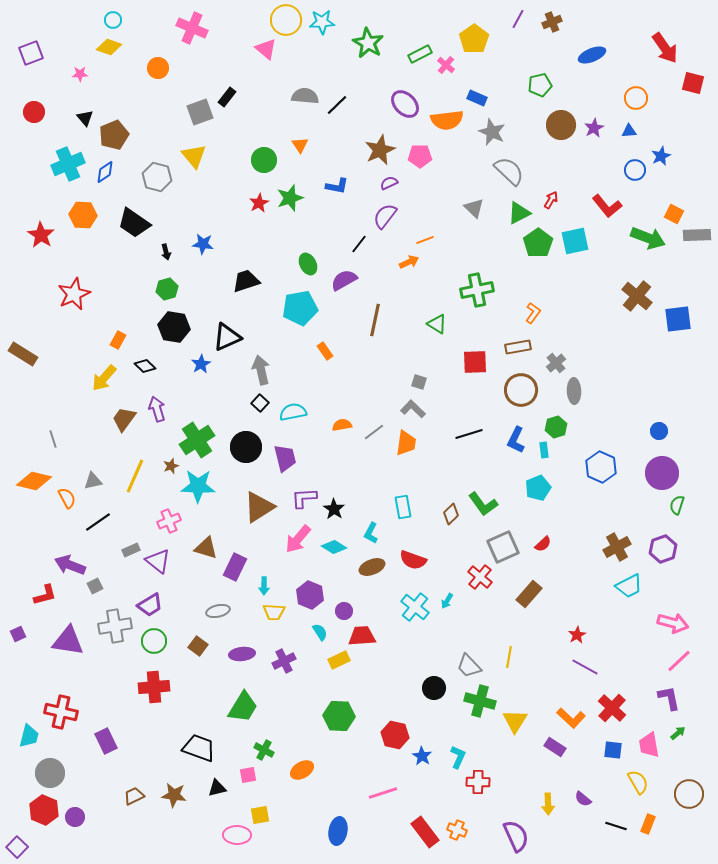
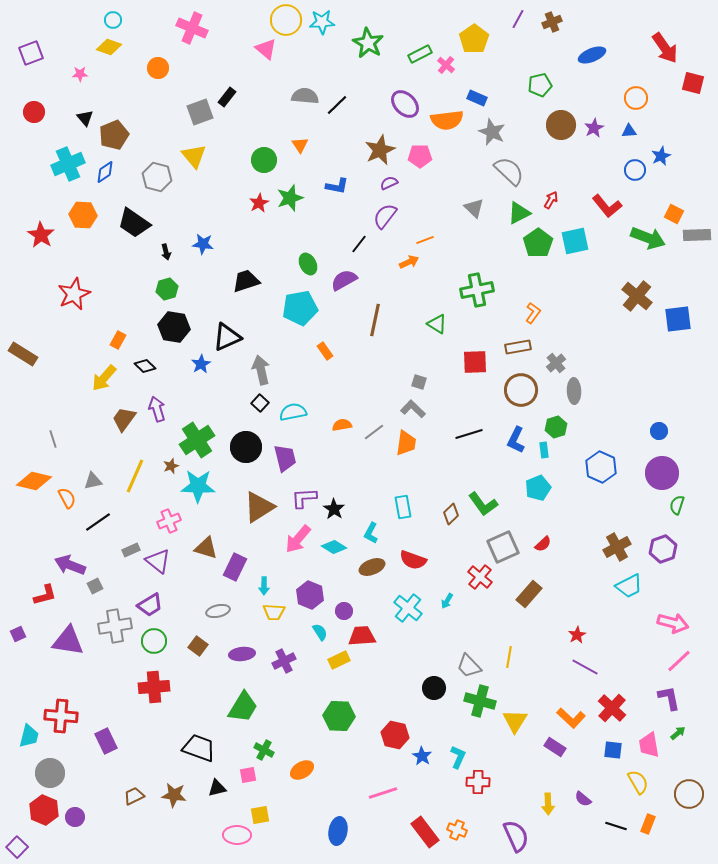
cyan cross at (415, 607): moved 7 px left, 1 px down
red cross at (61, 712): moved 4 px down; rotated 8 degrees counterclockwise
